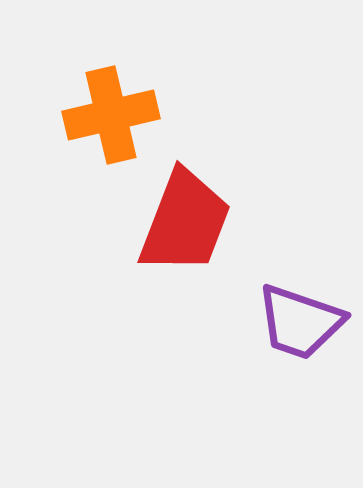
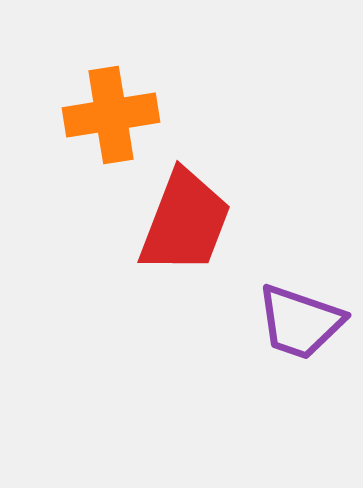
orange cross: rotated 4 degrees clockwise
